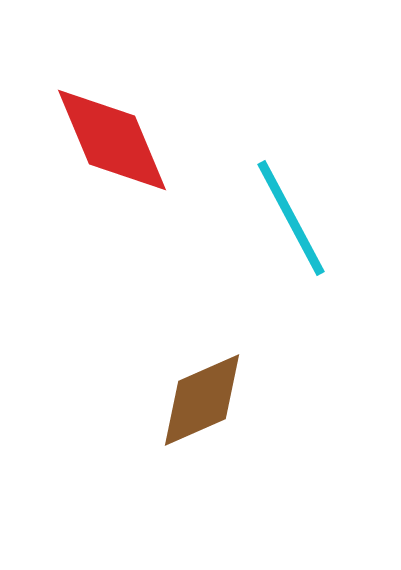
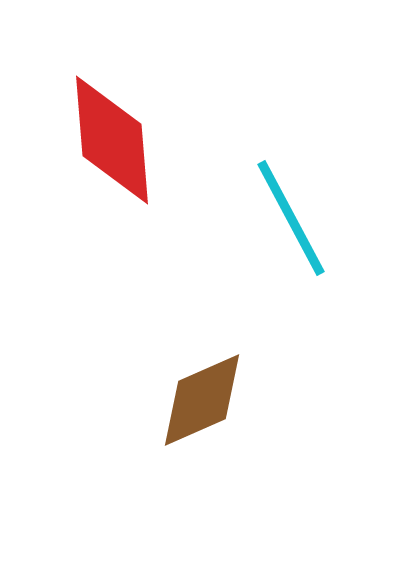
red diamond: rotated 18 degrees clockwise
